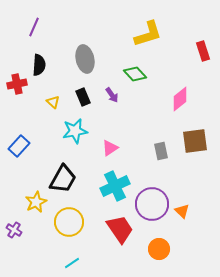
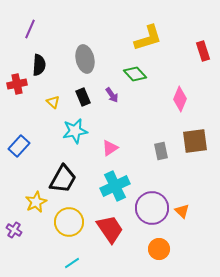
purple line: moved 4 px left, 2 px down
yellow L-shape: moved 4 px down
pink diamond: rotated 30 degrees counterclockwise
purple circle: moved 4 px down
red trapezoid: moved 10 px left
